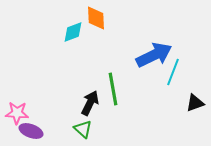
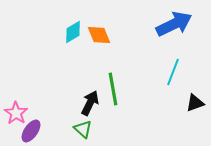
orange diamond: moved 3 px right, 17 px down; rotated 20 degrees counterclockwise
cyan diamond: rotated 10 degrees counterclockwise
blue arrow: moved 20 px right, 31 px up
pink star: moved 1 px left; rotated 30 degrees clockwise
purple ellipse: rotated 75 degrees counterclockwise
